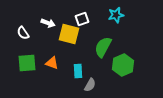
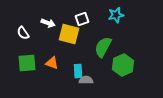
gray semicircle: moved 4 px left, 5 px up; rotated 120 degrees counterclockwise
